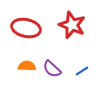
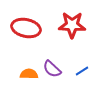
red star: rotated 20 degrees counterclockwise
orange semicircle: moved 2 px right, 8 px down
